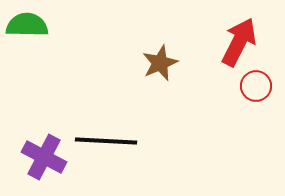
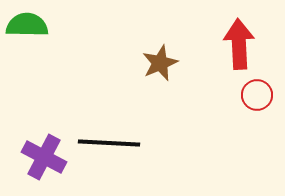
red arrow: moved 2 px down; rotated 30 degrees counterclockwise
red circle: moved 1 px right, 9 px down
black line: moved 3 px right, 2 px down
